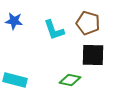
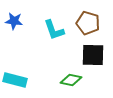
green diamond: moved 1 px right
